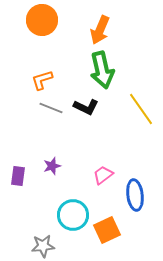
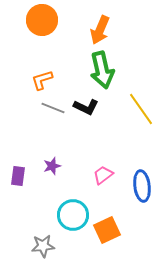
gray line: moved 2 px right
blue ellipse: moved 7 px right, 9 px up
